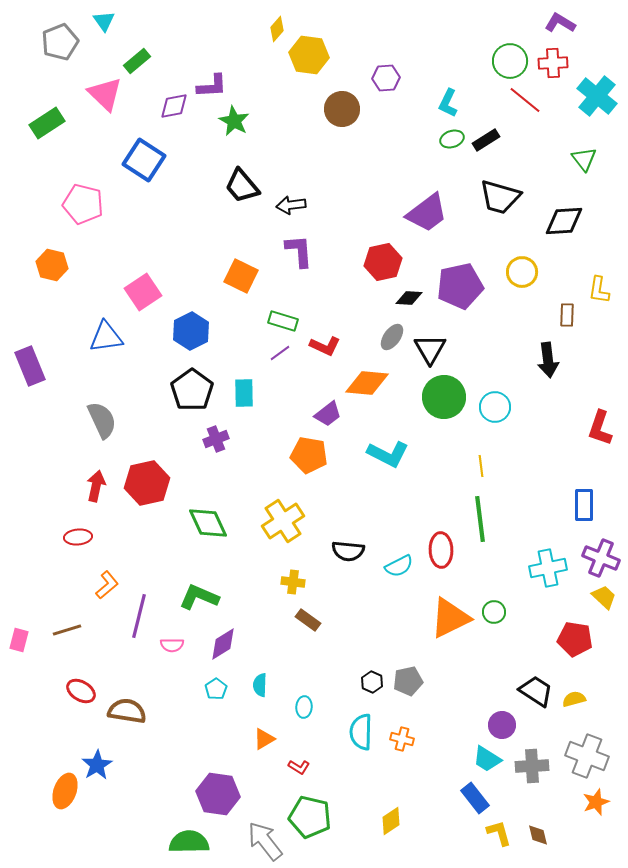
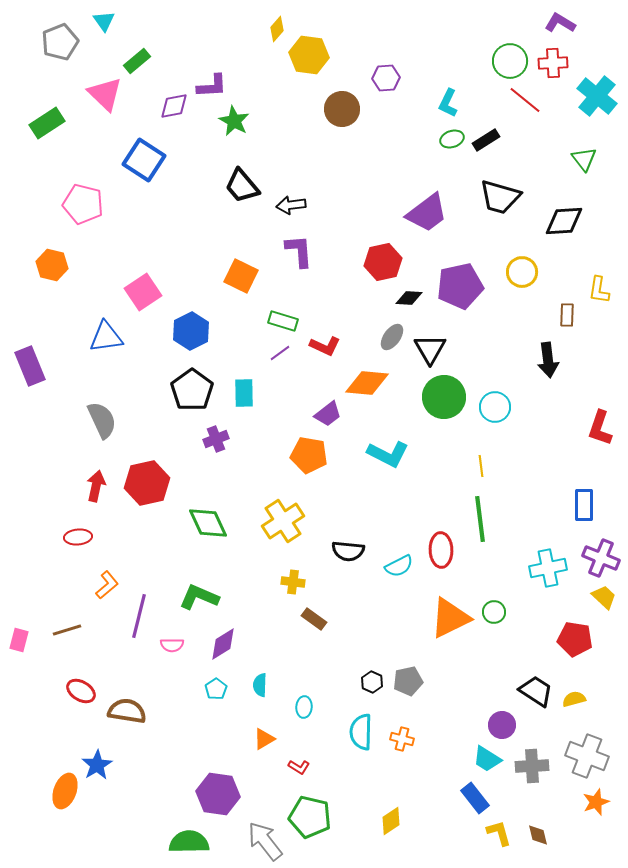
brown rectangle at (308, 620): moved 6 px right, 1 px up
